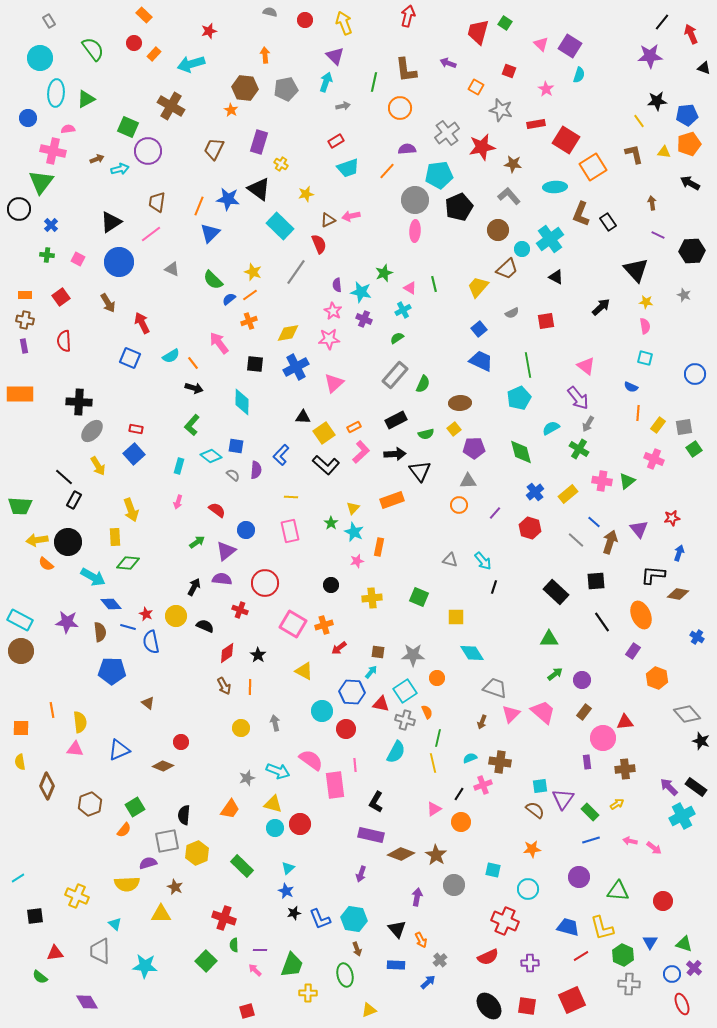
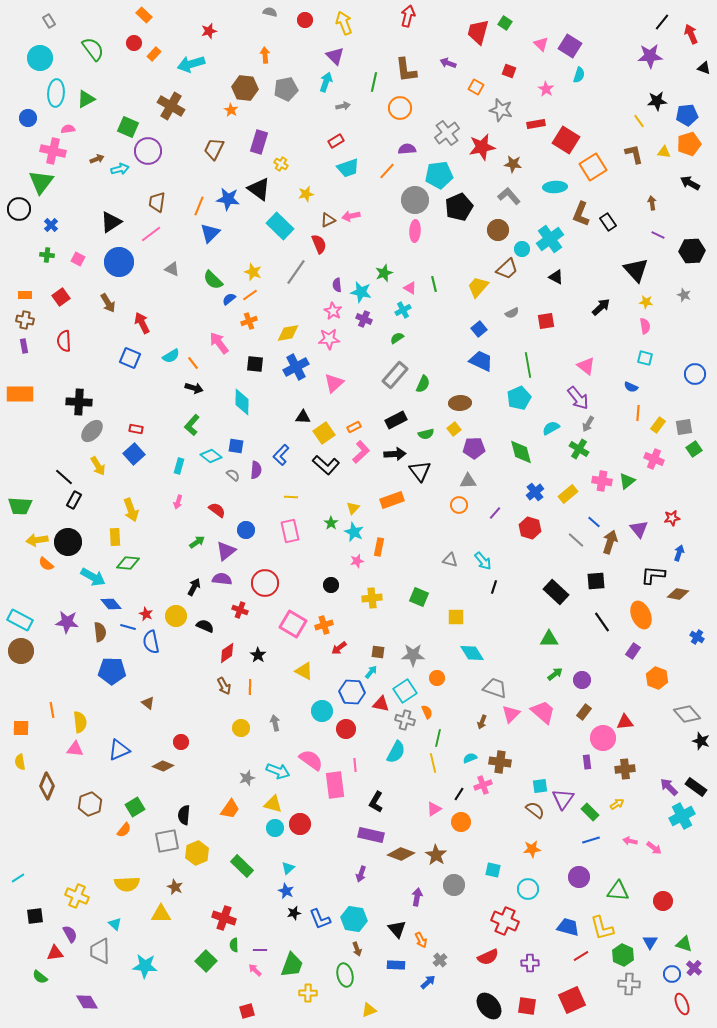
purple semicircle at (148, 863): moved 78 px left, 71 px down; rotated 78 degrees clockwise
